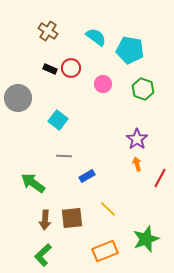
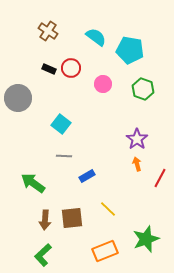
black rectangle: moved 1 px left
cyan square: moved 3 px right, 4 px down
